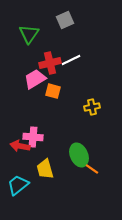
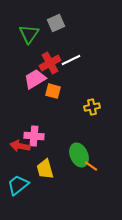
gray square: moved 9 px left, 3 px down
red cross: rotated 15 degrees counterclockwise
pink cross: moved 1 px right, 1 px up
orange line: moved 1 px left, 3 px up
